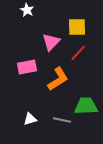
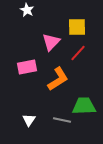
green trapezoid: moved 2 px left
white triangle: moved 1 px left, 1 px down; rotated 40 degrees counterclockwise
